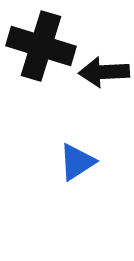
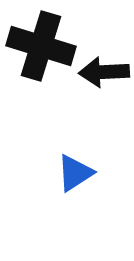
blue triangle: moved 2 px left, 11 px down
